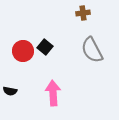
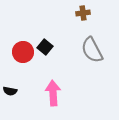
red circle: moved 1 px down
